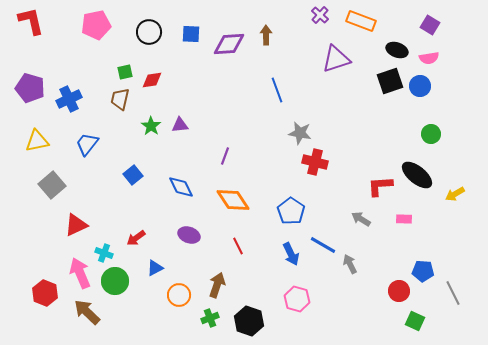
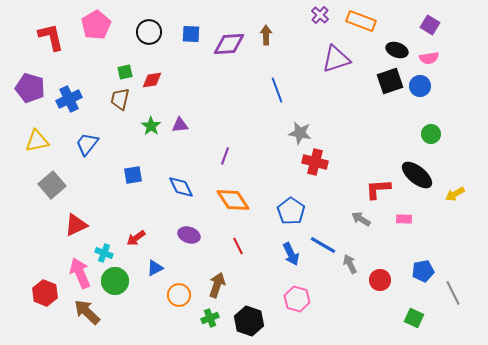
red L-shape at (31, 21): moved 20 px right, 16 px down
pink pentagon at (96, 25): rotated 20 degrees counterclockwise
blue square at (133, 175): rotated 30 degrees clockwise
red L-shape at (380, 186): moved 2 px left, 3 px down
blue pentagon at (423, 271): rotated 15 degrees counterclockwise
red circle at (399, 291): moved 19 px left, 11 px up
green square at (415, 321): moved 1 px left, 3 px up
